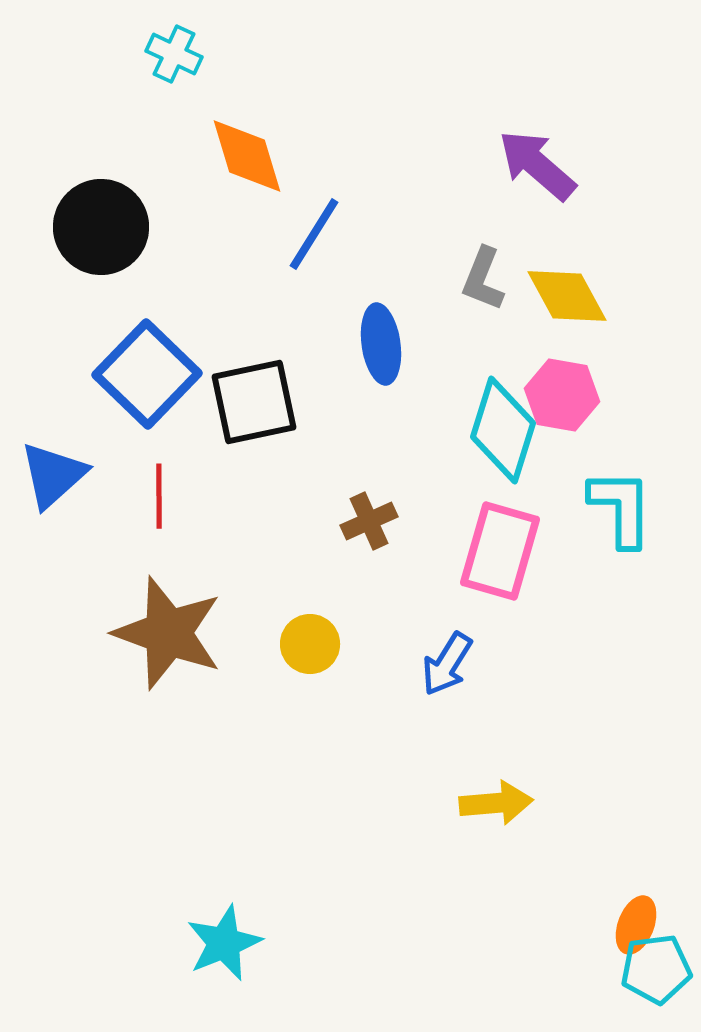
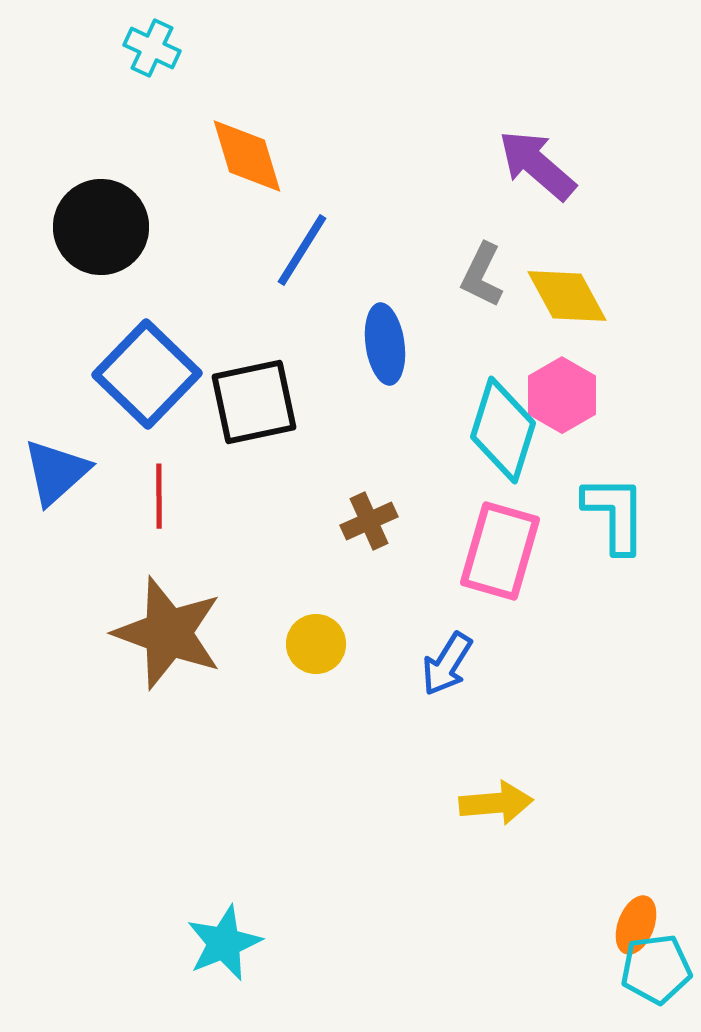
cyan cross: moved 22 px left, 6 px up
blue line: moved 12 px left, 16 px down
gray L-shape: moved 1 px left, 4 px up; rotated 4 degrees clockwise
blue ellipse: moved 4 px right
pink hexagon: rotated 20 degrees clockwise
blue triangle: moved 3 px right, 3 px up
cyan L-shape: moved 6 px left, 6 px down
yellow circle: moved 6 px right
